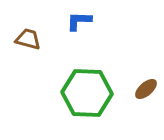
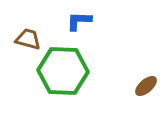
brown ellipse: moved 3 px up
green hexagon: moved 24 px left, 22 px up
